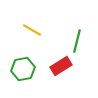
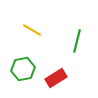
red rectangle: moved 5 px left, 12 px down
